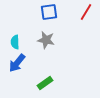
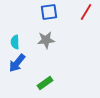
gray star: rotated 18 degrees counterclockwise
